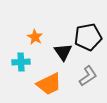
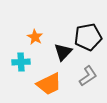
black triangle: rotated 18 degrees clockwise
